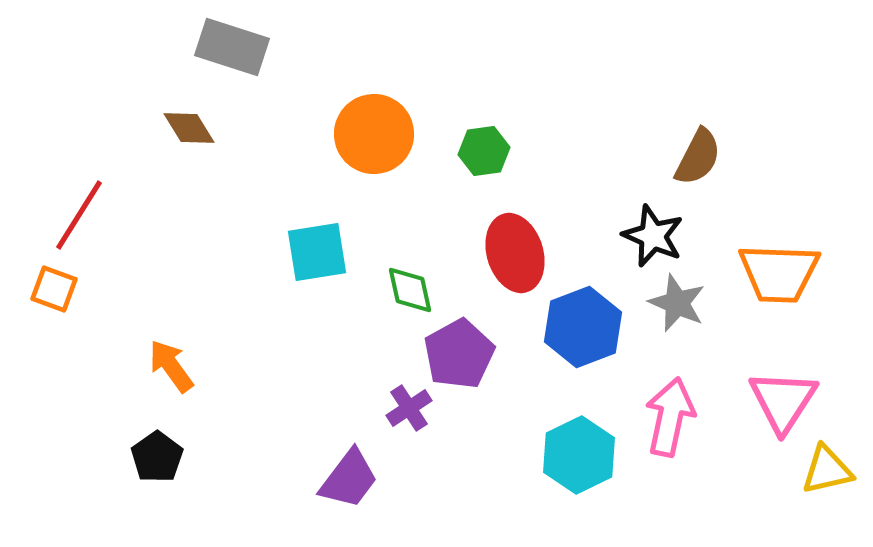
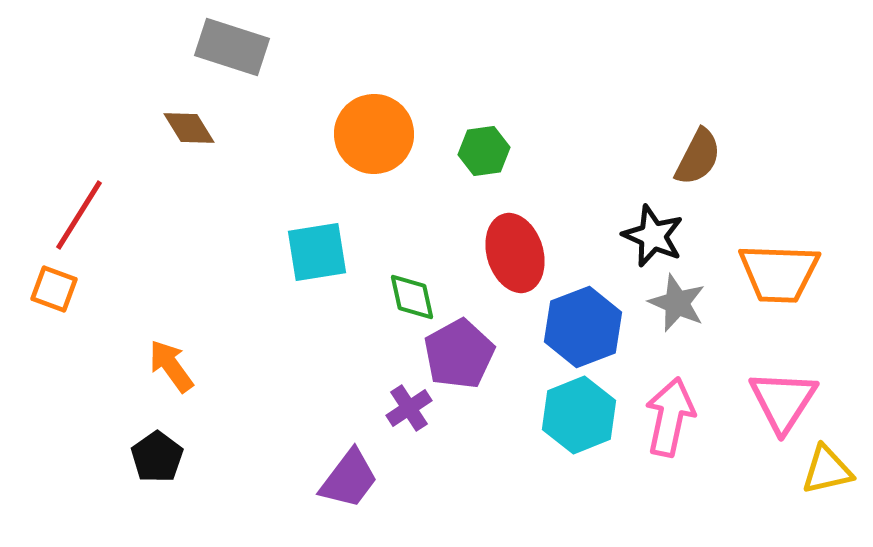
green diamond: moved 2 px right, 7 px down
cyan hexagon: moved 40 px up; rotated 4 degrees clockwise
